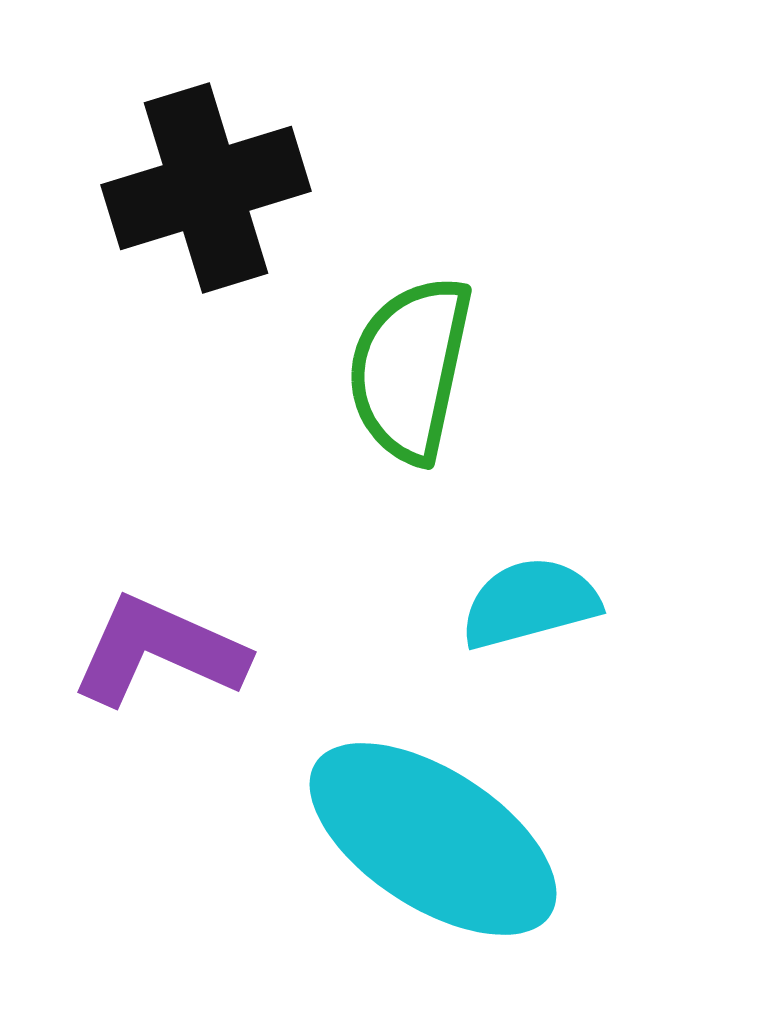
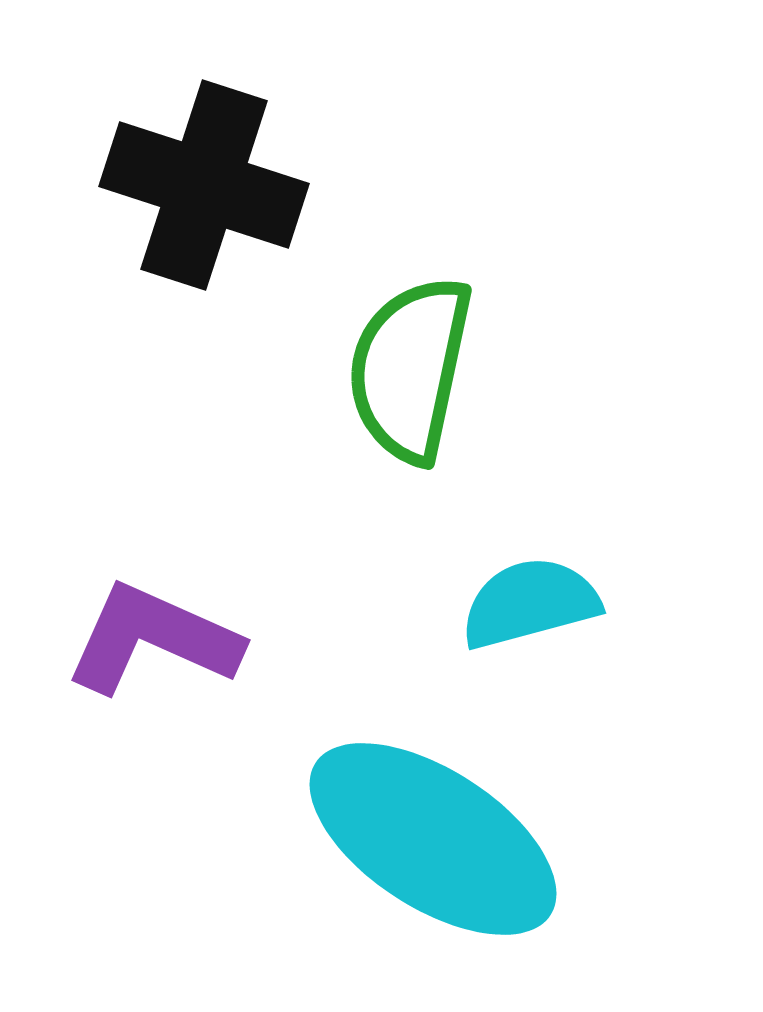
black cross: moved 2 px left, 3 px up; rotated 35 degrees clockwise
purple L-shape: moved 6 px left, 12 px up
